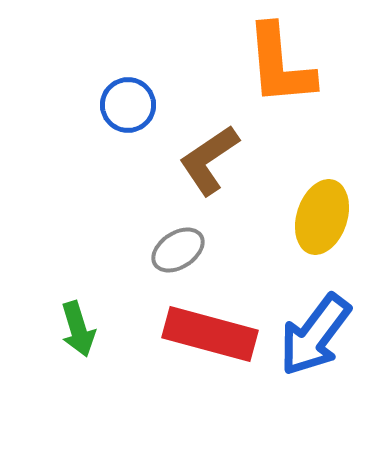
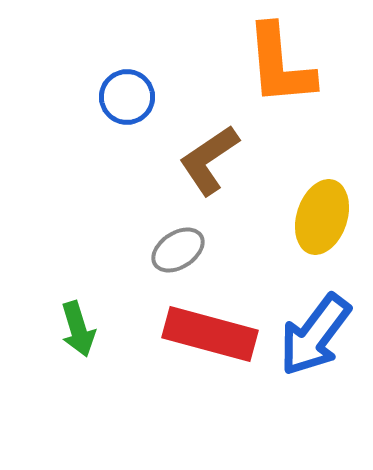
blue circle: moved 1 px left, 8 px up
